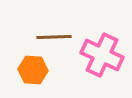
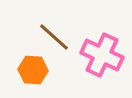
brown line: rotated 44 degrees clockwise
